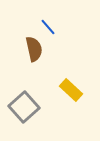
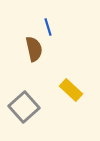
blue line: rotated 24 degrees clockwise
